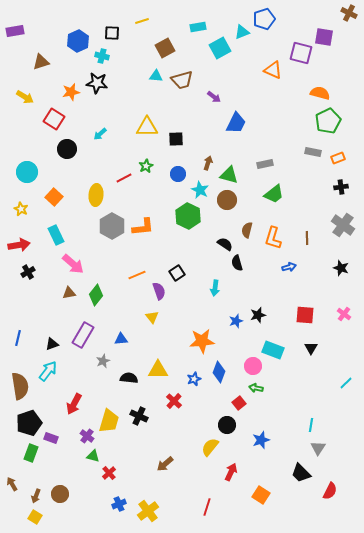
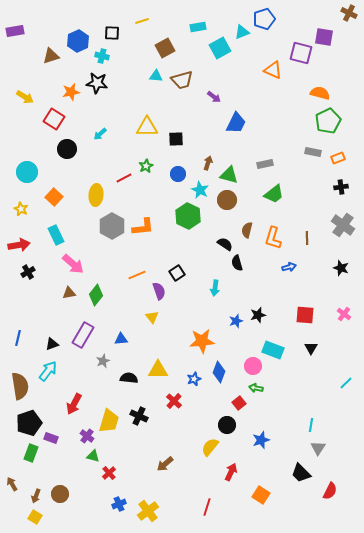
brown triangle at (41, 62): moved 10 px right, 6 px up
